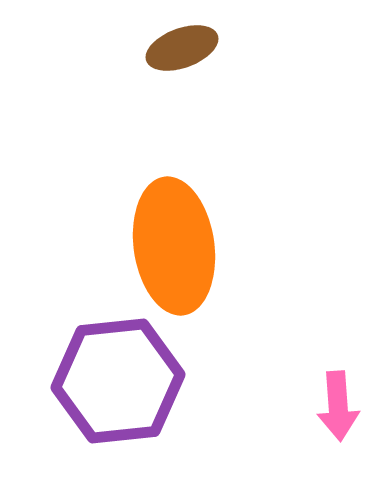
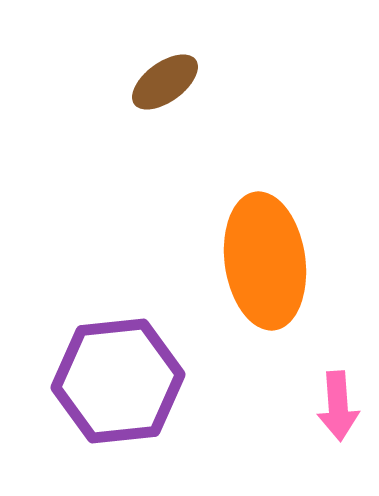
brown ellipse: moved 17 px left, 34 px down; rotated 16 degrees counterclockwise
orange ellipse: moved 91 px right, 15 px down
